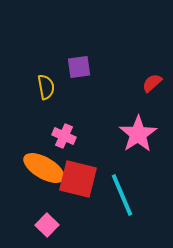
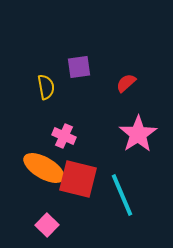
red semicircle: moved 26 px left
